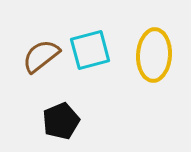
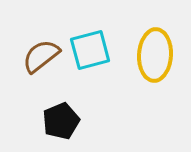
yellow ellipse: moved 1 px right
